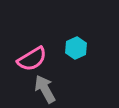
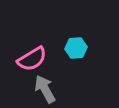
cyan hexagon: rotated 20 degrees clockwise
